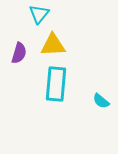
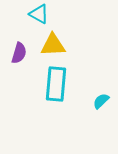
cyan triangle: rotated 40 degrees counterclockwise
cyan semicircle: rotated 96 degrees clockwise
